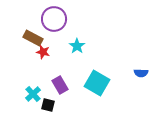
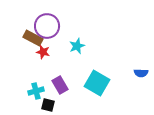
purple circle: moved 7 px left, 7 px down
cyan star: rotated 14 degrees clockwise
cyan cross: moved 3 px right, 3 px up; rotated 28 degrees clockwise
